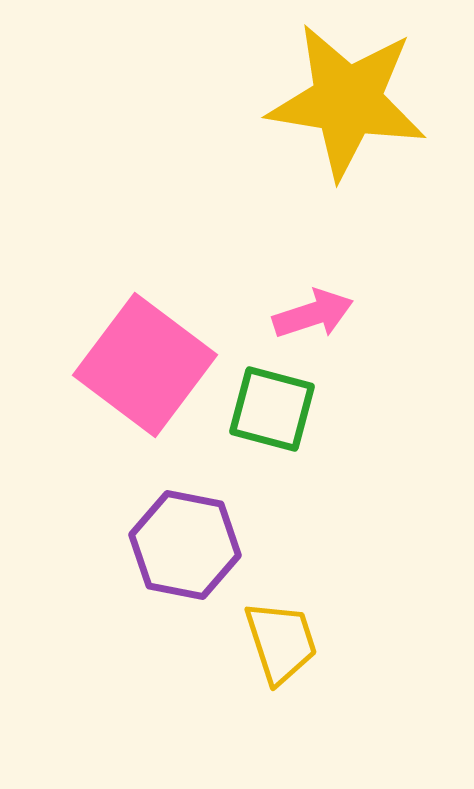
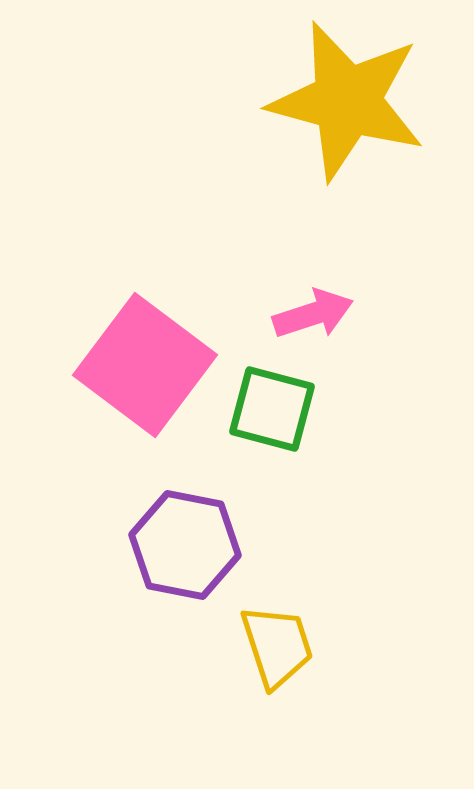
yellow star: rotated 6 degrees clockwise
yellow trapezoid: moved 4 px left, 4 px down
